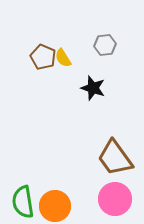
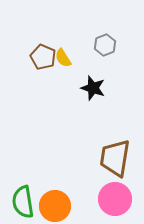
gray hexagon: rotated 15 degrees counterclockwise
brown trapezoid: rotated 45 degrees clockwise
